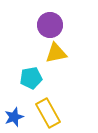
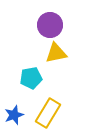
yellow rectangle: rotated 60 degrees clockwise
blue star: moved 2 px up
